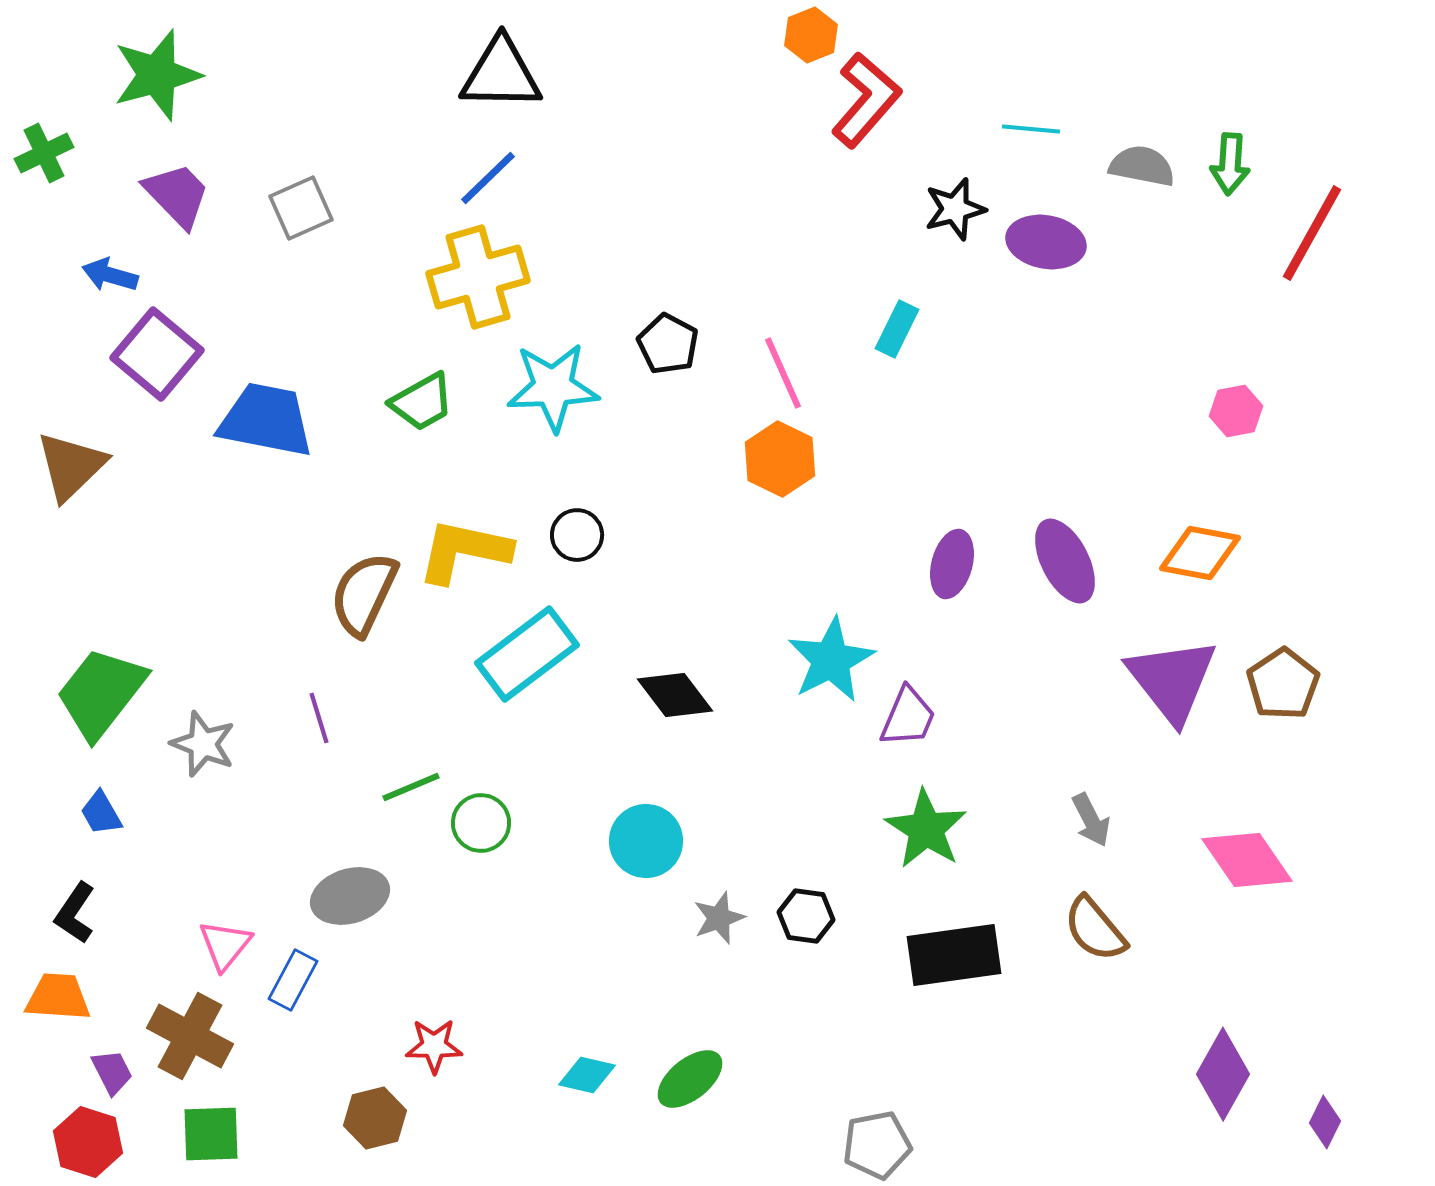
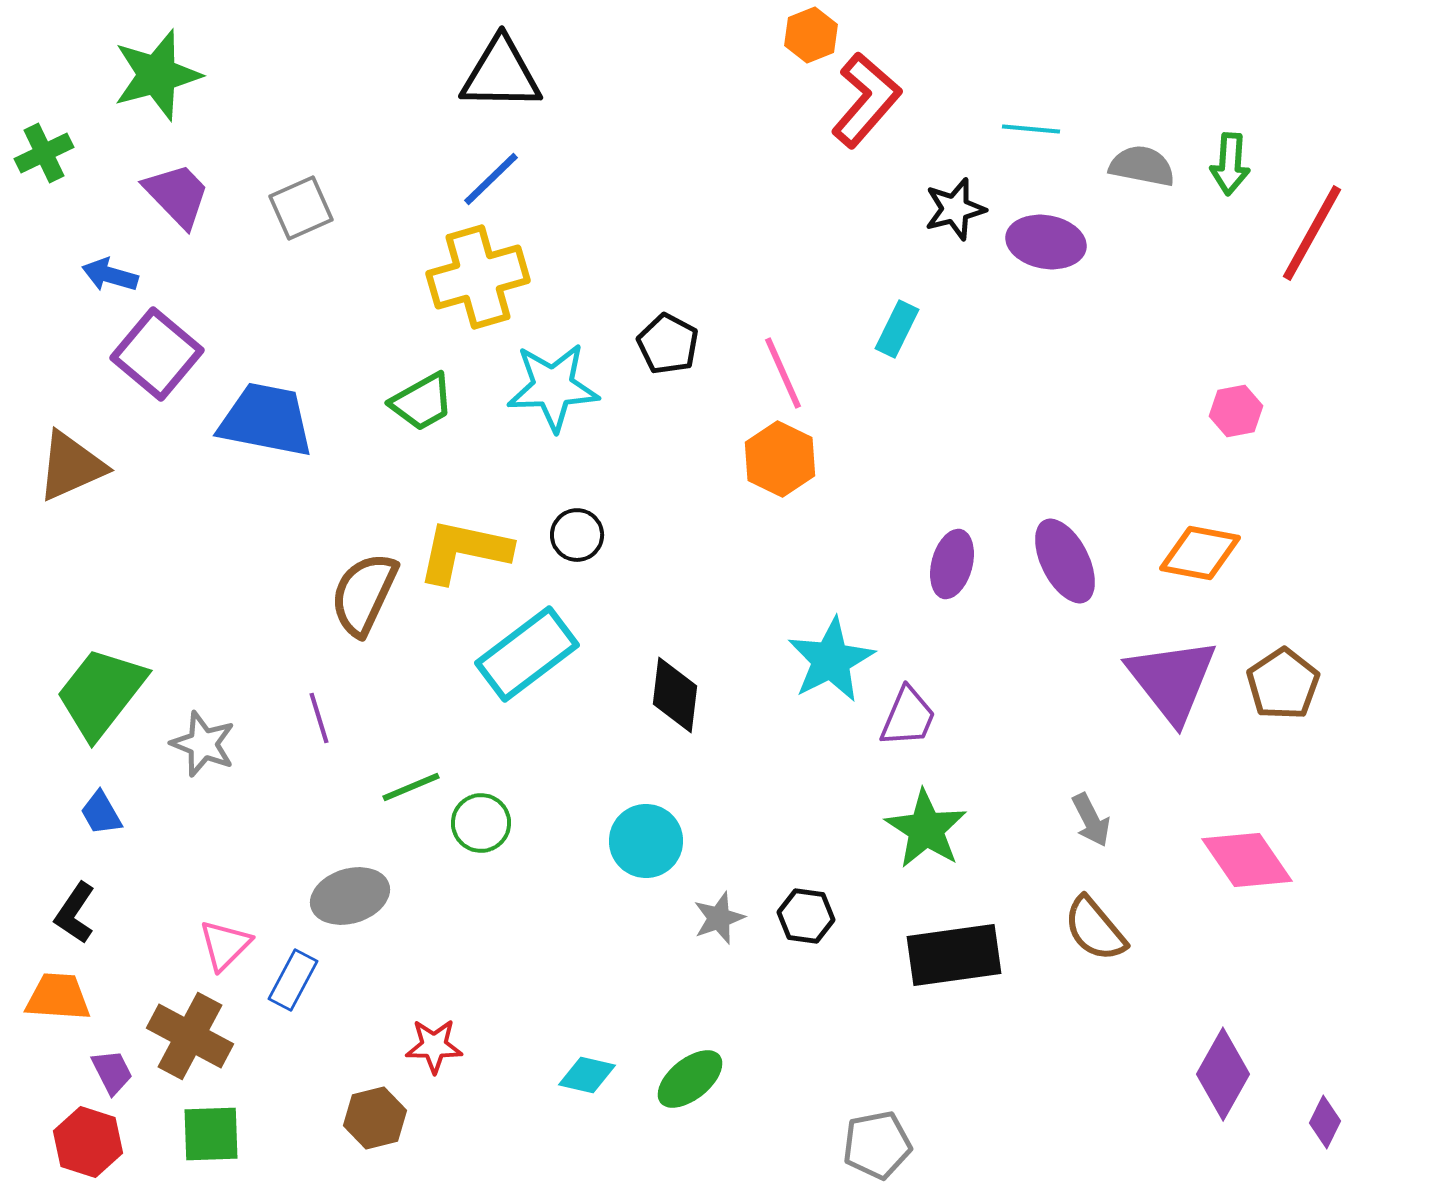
blue line at (488, 178): moved 3 px right, 1 px down
brown triangle at (71, 466): rotated 20 degrees clockwise
black diamond at (675, 695): rotated 44 degrees clockwise
pink triangle at (225, 945): rotated 6 degrees clockwise
